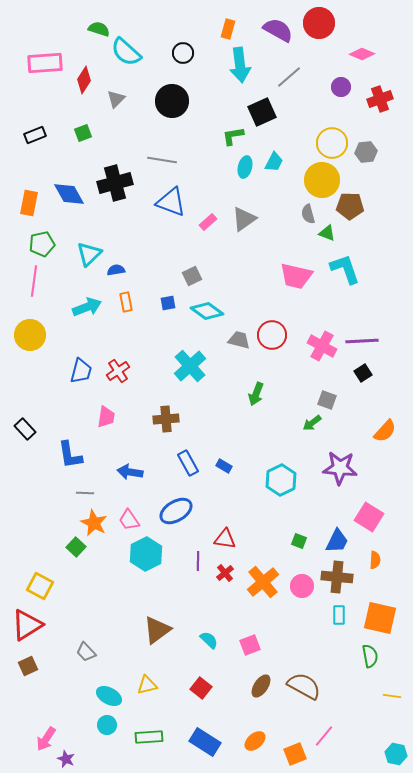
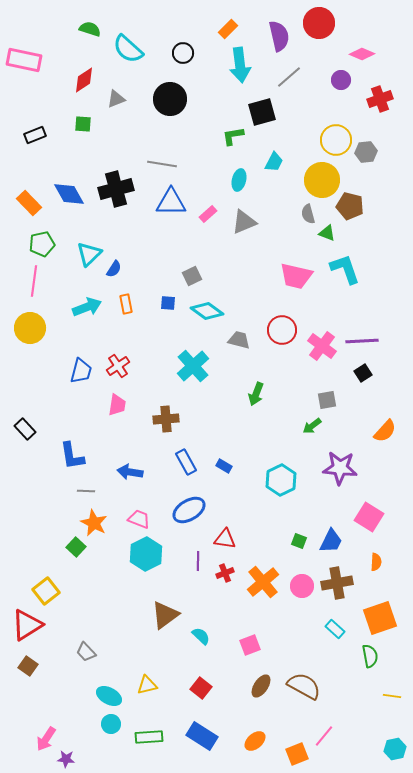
green semicircle at (99, 29): moved 9 px left
orange rectangle at (228, 29): rotated 30 degrees clockwise
purple semicircle at (278, 30): moved 1 px right, 6 px down; rotated 48 degrees clockwise
cyan semicircle at (126, 52): moved 2 px right, 3 px up
pink rectangle at (45, 63): moved 21 px left, 3 px up; rotated 16 degrees clockwise
red diamond at (84, 80): rotated 24 degrees clockwise
purple circle at (341, 87): moved 7 px up
gray triangle at (116, 99): rotated 24 degrees clockwise
black circle at (172, 101): moved 2 px left, 2 px up
black square at (262, 112): rotated 8 degrees clockwise
green square at (83, 133): moved 9 px up; rotated 24 degrees clockwise
yellow circle at (332, 143): moved 4 px right, 3 px up
gray line at (162, 160): moved 4 px down
cyan ellipse at (245, 167): moved 6 px left, 13 px down
black cross at (115, 183): moved 1 px right, 6 px down
blue triangle at (171, 202): rotated 20 degrees counterclockwise
orange rectangle at (29, 203): rotated 55 degrees counterclockwise
brown pentagon at (350, 206): rotated 12 degrees clockwise
gray triangle at (244, 219): moved 3 px down; rotated 12 degrees clockwise
pink rectangle at (208, 222): moved 8 px up
blue semicircle at (116, 270): moved 2 px left, 1 px up; rotated 132 degrees clockwise
orange rectangle at (126, 302): moved 2 px down
blue square at (168, 303): rotated 14 degrees clockwise
yellow circle at (30, 335): moved 7 px up
red circle at (272, 335): moved 10 px right, 5 px up
pink cross at (322, 346): rotated 8 degrees clockwise
cyan cross at (190, 366): moved 3 px right
red cross at (118, 371): moved 5 px up
gray square at (327, 400): rotated 30 degrees counterclockwise
pink trapezoid at (106, 417): moved 11 px right, 12 px up
green arrow at (312, 423): moved 3 px down
blue L-shape at (70, 455): moved 2 px right, 1 px down
blue rectangle at (188, 463): moved 2 px left, 1 px up
gray line at (85, 493): moved 1 px right, 2 px up
blue ellipse at (176, 511): moved 13 px right, 1 px up
pink trapezoid at (129, 520): moved 10 px right, 1 px up; rotated 145 degrees clockwise
blue trapezoid at (337, 541): moved 6 px left
orange semicircle at (375, 560): moved 1 px right, 2 px down
red cross at (225, 573): rotated 18 degrees clockwise
brown cross at (337, 577): moved 6 px down; rotated 16 degrees counterclockwise
yellow square at (40, 586): moved 6 px right, 5 px down; rotated 24 degrees clockwise
cyan rectangle at (339, 615): moved 4 px left, 14 px down; rotated 48 degrees counterclockwise
orange square at (380, 618): rotated 32 degrees counterclockwise
brown triangle at (157, 630): moved 8 px right, 15 px up
cyan semicircle at (209, 640): moved 8 px left, 4 px up
brown square at (28, 666): rotated 30 degrees counterclockwise
cyan circle at (107, 725): moved 4 px right, 1 px up
blue rectangle at (205, 742): moved 3 px left, 6 px up
orange square at (295, 754): moved 2 px right
cyan hexagon at (396, 754): moved 1 px left, 5 px up; rotated 25 degrees counterclockwise
purple star at (66, 759): rotated 18 degrees counterclockwise
